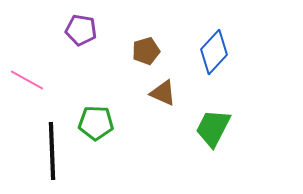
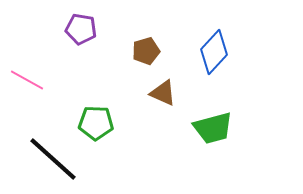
purple pentagon: moved 1 px up
green trapezoid: rotated 132 degrees counterclockwise
black line: moved 1 px right, 8 px down; rotated 46 degrees counterclockwise
